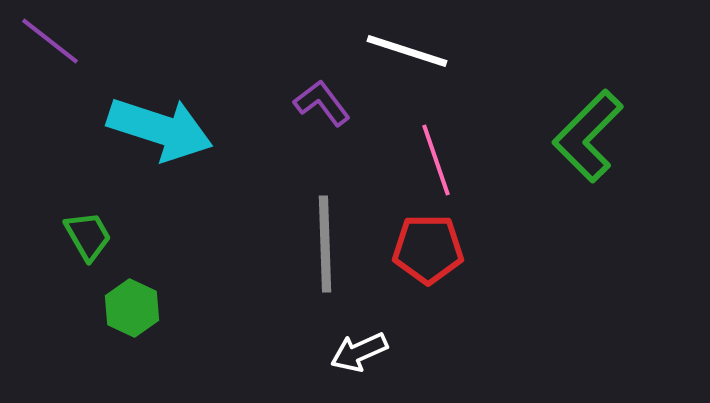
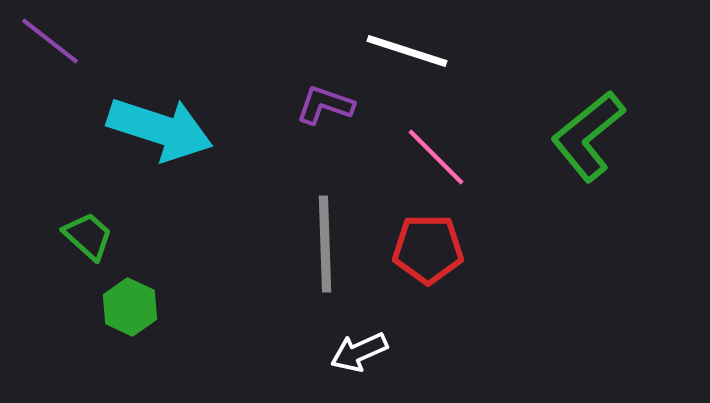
purple L-shape: moved 3 px right, 2 px down; rotated 34 degrees counterclockwise
green L-shape: rotated 6 degrees clockwise
pink line: moved 3 px up; rotated 26 degrees counterclockwise
green trapezoid: rotated 18 degrees counterclockwise
green hexagon: moved 2 px left, 1 px up
